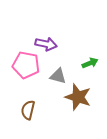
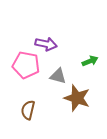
green arrow: moved 2 px up
brown star: moved 1 px left, 1 px down
